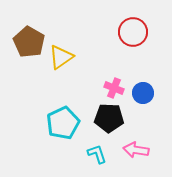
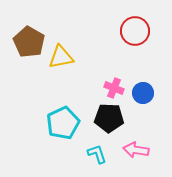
red circle: moved 2 px right, 1 px up
yellow triangle: rotated 24 degrees clockwise
